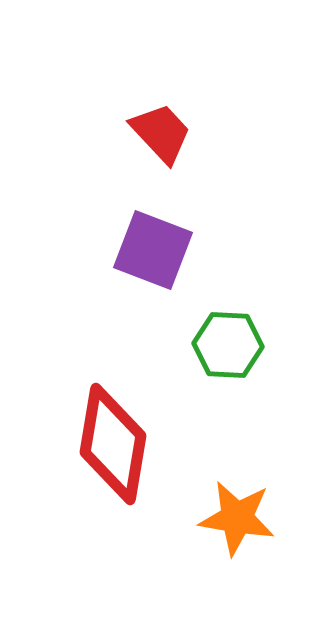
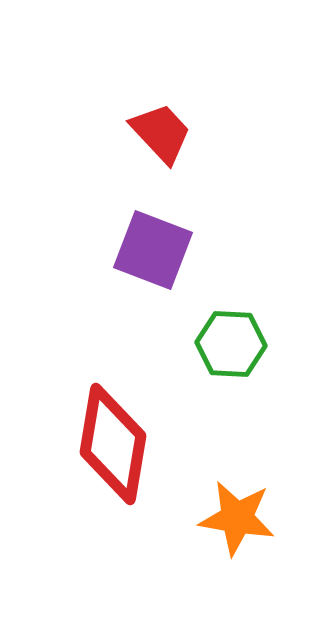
green hexagon: moved 3 px right, 1 px up
